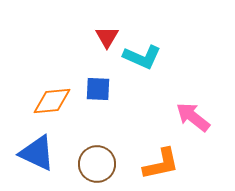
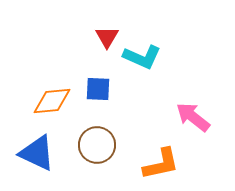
brown circle: moved 19 px up
